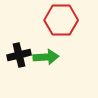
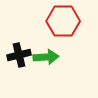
red hexagon: moved 2 px right, 1 px down
